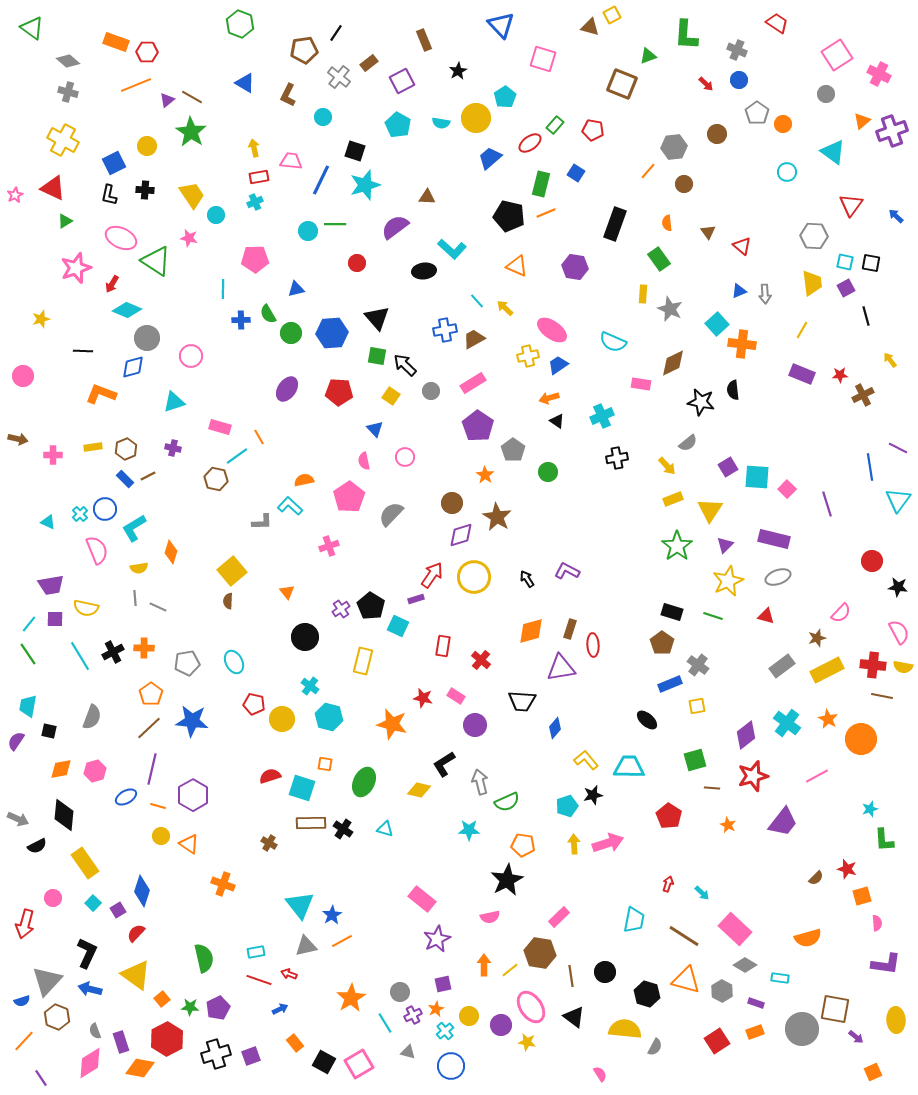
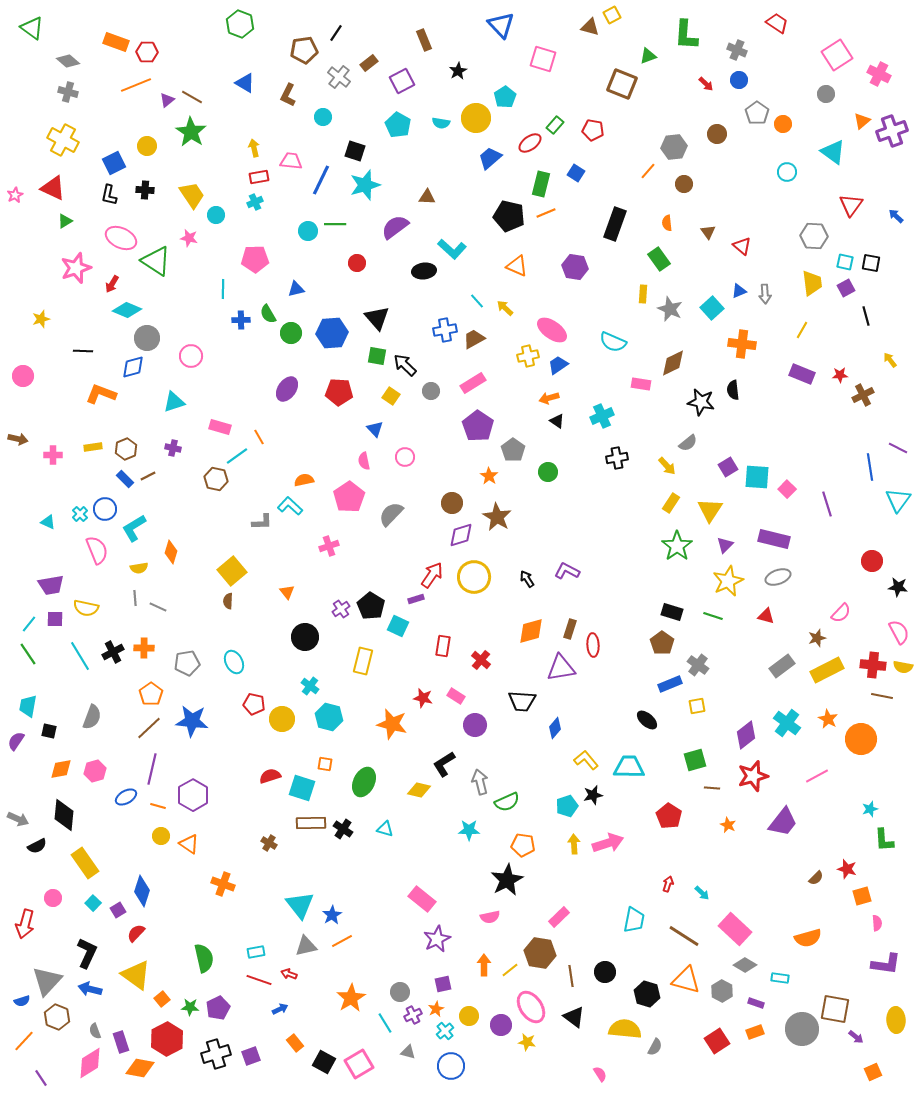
cyan square at (717, 324): moved 5 px left, 16 px up
orange star at (485, 475): moved 4 px right, 1 px down
yellow rectangle at (673, 499): moved 2 px left, 4 px down; rotated 36 degrees counterclockwise
